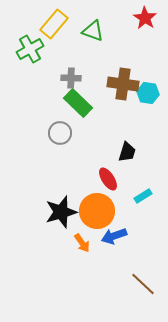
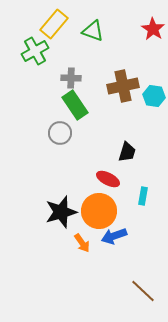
red star: moved 8 px right, 11 px down
green cross: moved 5 px right, 2 px down
brown cross: moved 2 px down; rotated 20 degrees counterclockwise
cyan hexagon: moved 6 px right, 3 px down
green rectangle: moved 3 px left, 2 px down; rotated 12 degrees clockwise
red ellipse: rotated 30 degrees counterclockwise
cyan rectangle: rotated 48 degrees counterclockwise
orange circle: moved 2 px right
brown line: moved 7 px down
